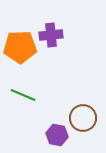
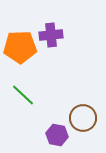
green line: rotated 20 degrees clockwise
